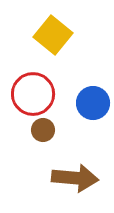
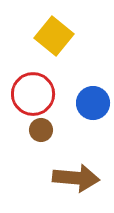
yellow square: moved 1 px right, 1 px down
brown circle: moved 2 px left
brown arrow: moved 1 px right
